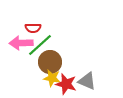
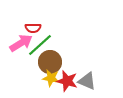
pink arrow: rotated 150 degrees clockwise
yellow star: moved 1 px left
red star: moved 1 px right, 3 px up
